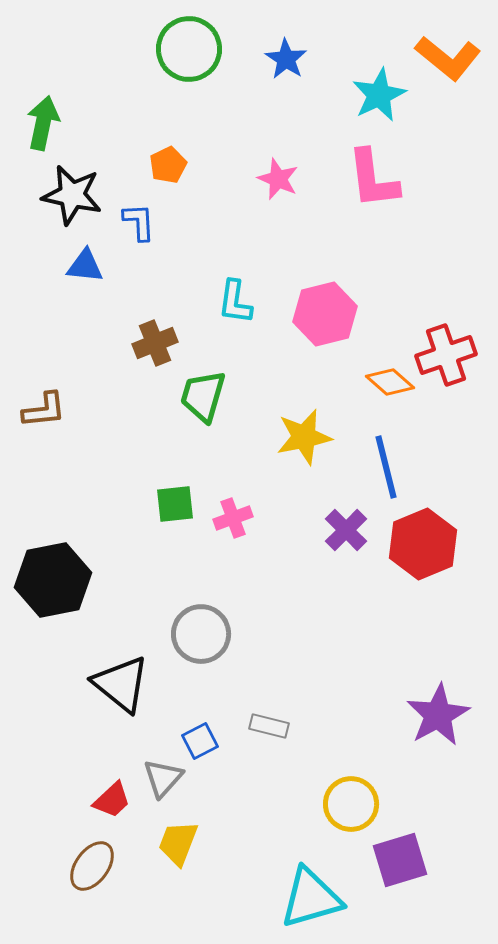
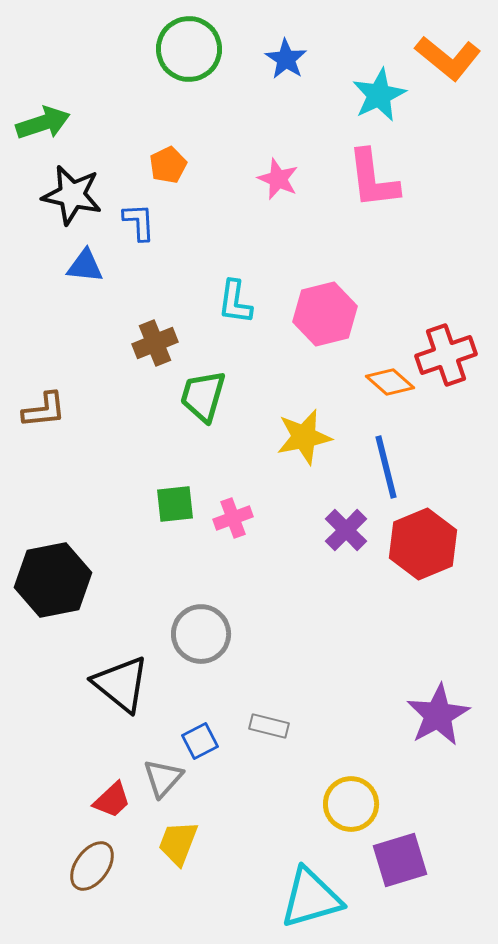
green arrow: rotated 60 degrees clockwise
